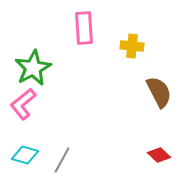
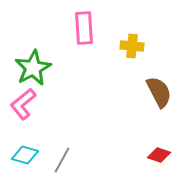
red diamond: rotated 25 degrees counterclockwise
